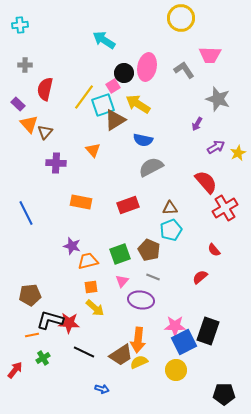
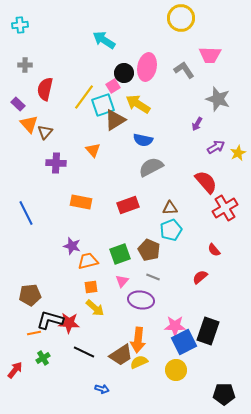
orange line at (32, 335): moved 2 px right, 2 px up
